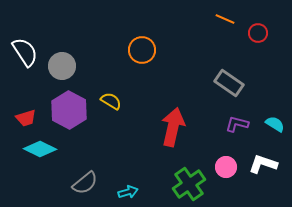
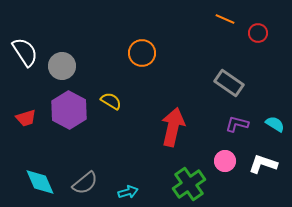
orange circle: moved 3 px down
cyan diamond: moved 33 px down; rotated 40 degrees clockwise
pink circle: moved 1 px left, 6 px up
